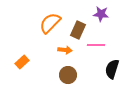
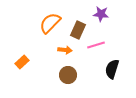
pink line: rotated 18 degrees counterclockwise
